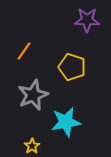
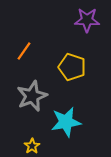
gray star: moved 1 px left, 1 px down
